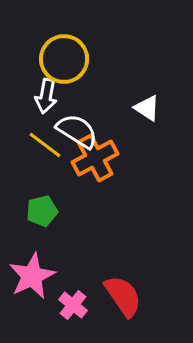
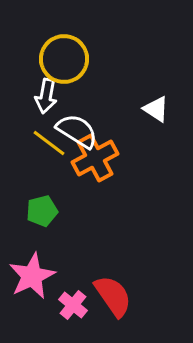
white triangle: moved 9 px right, 1 px down
yellow line: moved 4 px right, 2 px up
red semicircle: moved 10 px left
